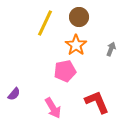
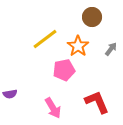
brown circle: moved 13 px right
yellow line: moved 16 px down; rotated 28 degrees clockwise
orange star: moved 2 px right, 1 px down
gray arrow: rotated 16 degrees clockwise
pink pentagon: moved 1 px left, 1 px up
purple semicircle: moved 4 px left; rotated 40 degrees clockwise
